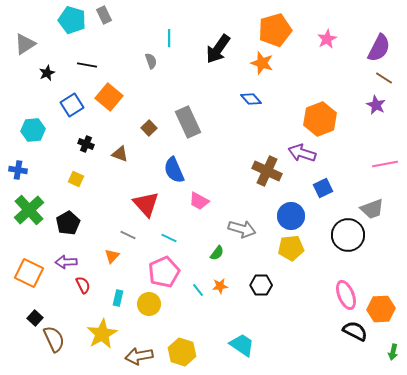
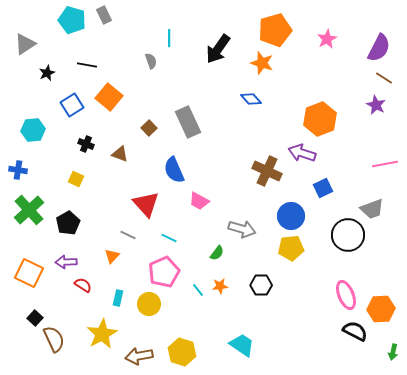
red semicircle at (83, 285): rotated 30 degrees counterclockwise
